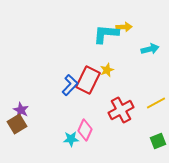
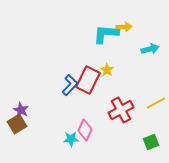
yellow star: rotated 16 degrees counterclockwise
green square: moved 7 px left, 1 px down
